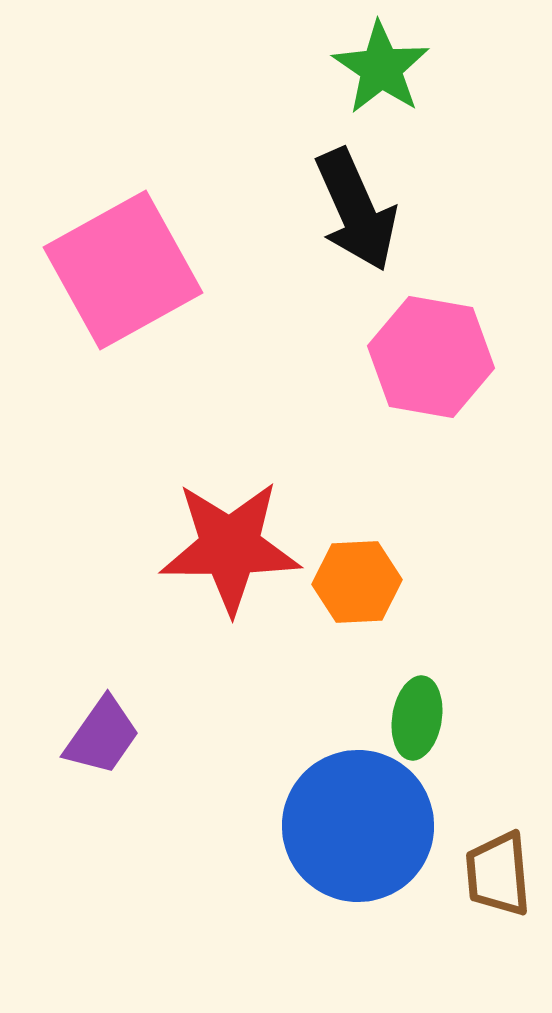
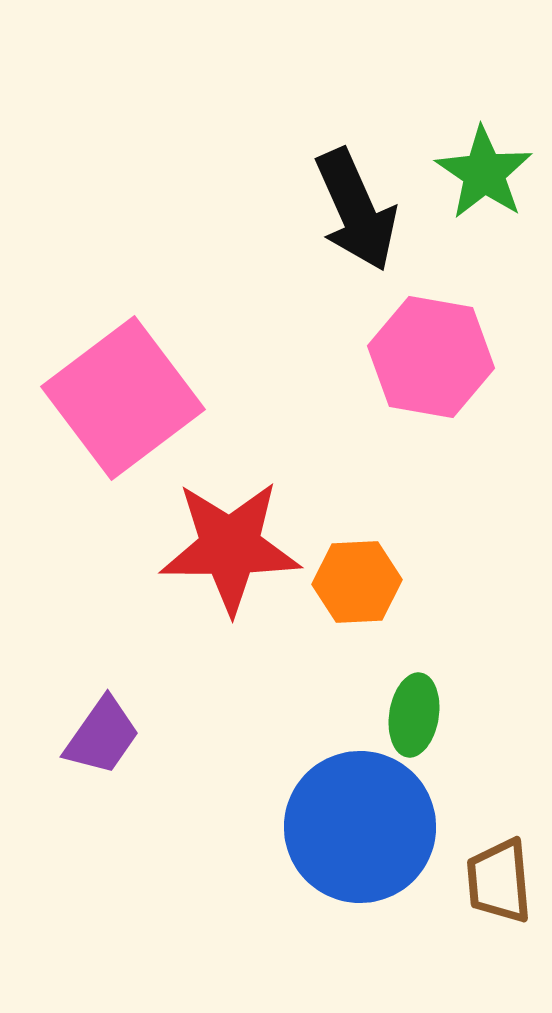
green star: moved 103 px right, 105 px down
pink square: moved 128 px down; rotated 8 degrees counterclockwise
green ellipse: moved 3 px left, 3 px up
blue circle: moved 2 px right, 1 px down
brown trapezoid: moved 1 px right, 7 px down
